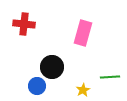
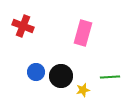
red cross: moved 1 px left, 2 px down; rotated 15 degrees clockwise
black circle: moved 9 px right, 9 px down
blue circle: moved 1 px left, 14 px up
yellow star: rotated 16 degrees clockwise
